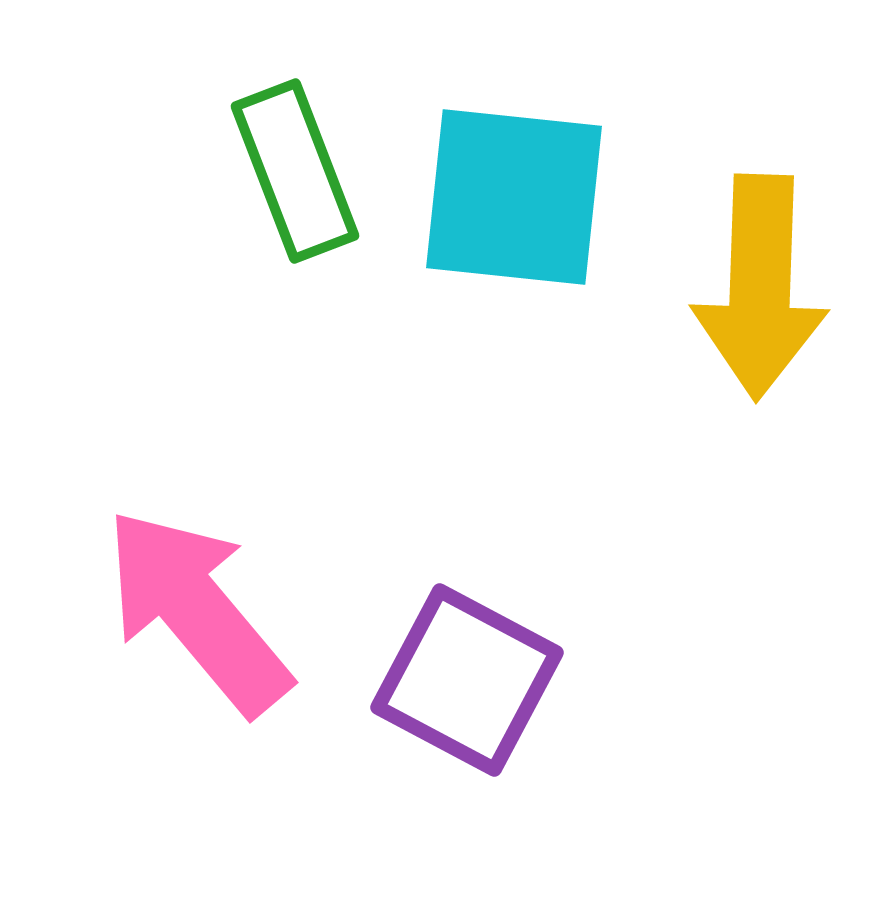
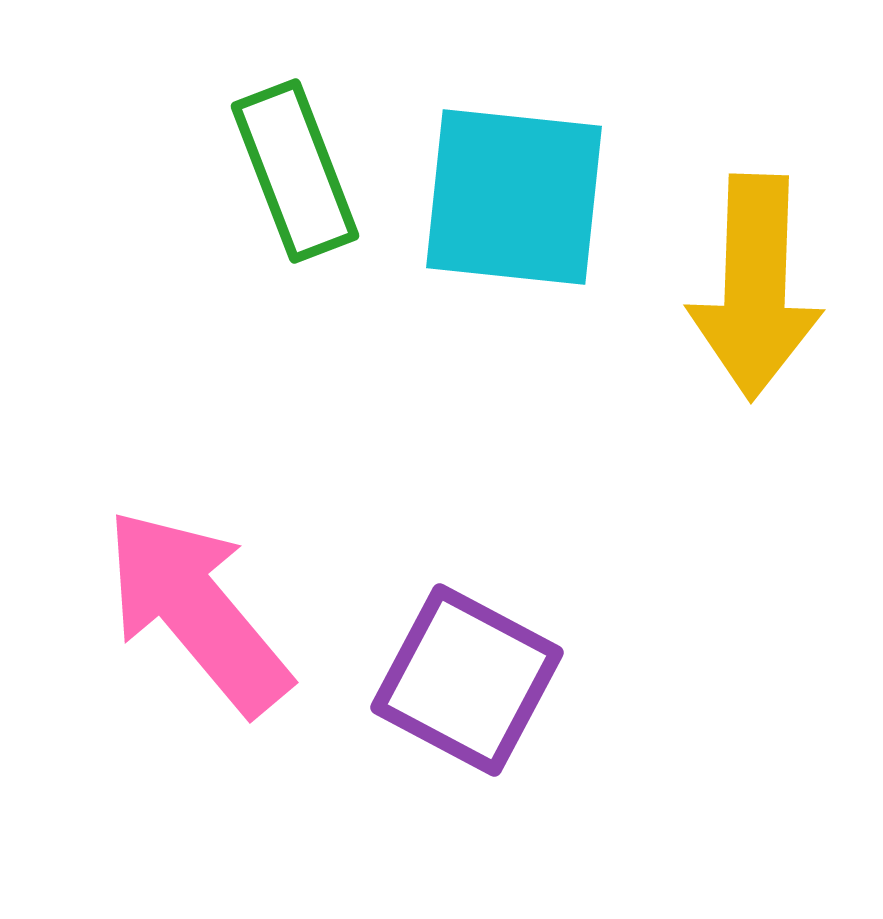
yellow arrow: moved 5 px left
